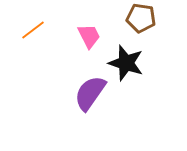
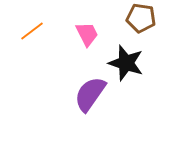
orange line: moved 1 px left, 1 px down
pink trapezoid: moved 2 px left, 2 px up
purple semicircle: moved 1 px down
